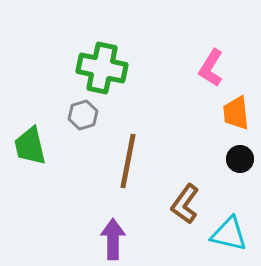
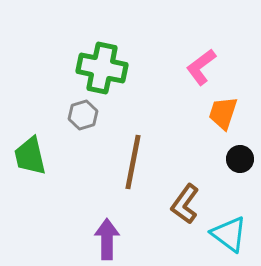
pink L-shape: moved 10 px left, 1 px up; rotated 21 degrees clockwise
orange trapezoid: moved 13 px left; rotated 24 degrees clockwise
green trapezoid: moved 10 px down
brown line: moved 5 px right, 1 px down
cyan triangle: rotated 24 degrees clockwise
purple arrow: moved 6 px left
